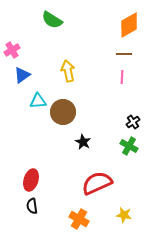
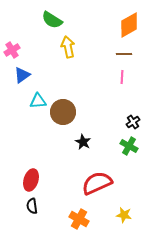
yellow arrow: moved 24 px up
